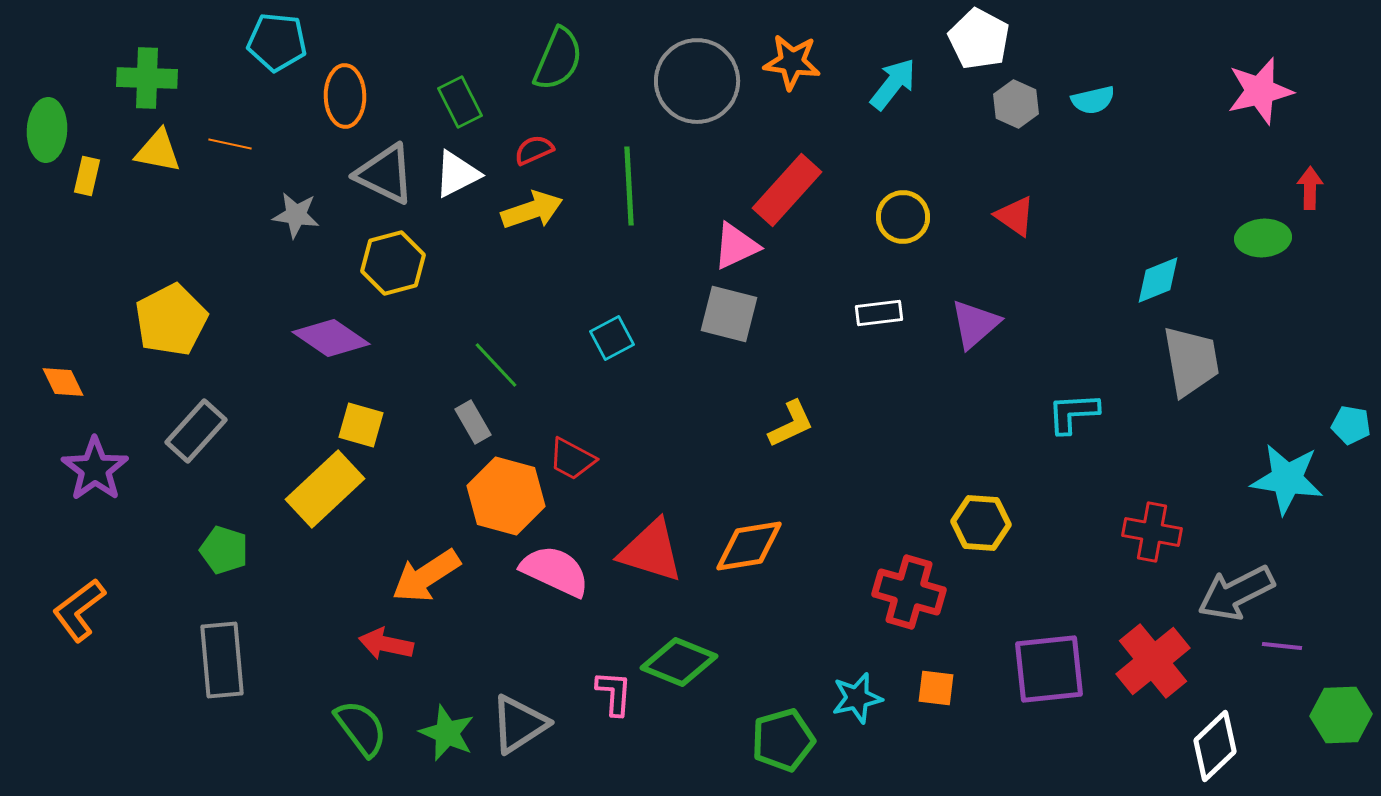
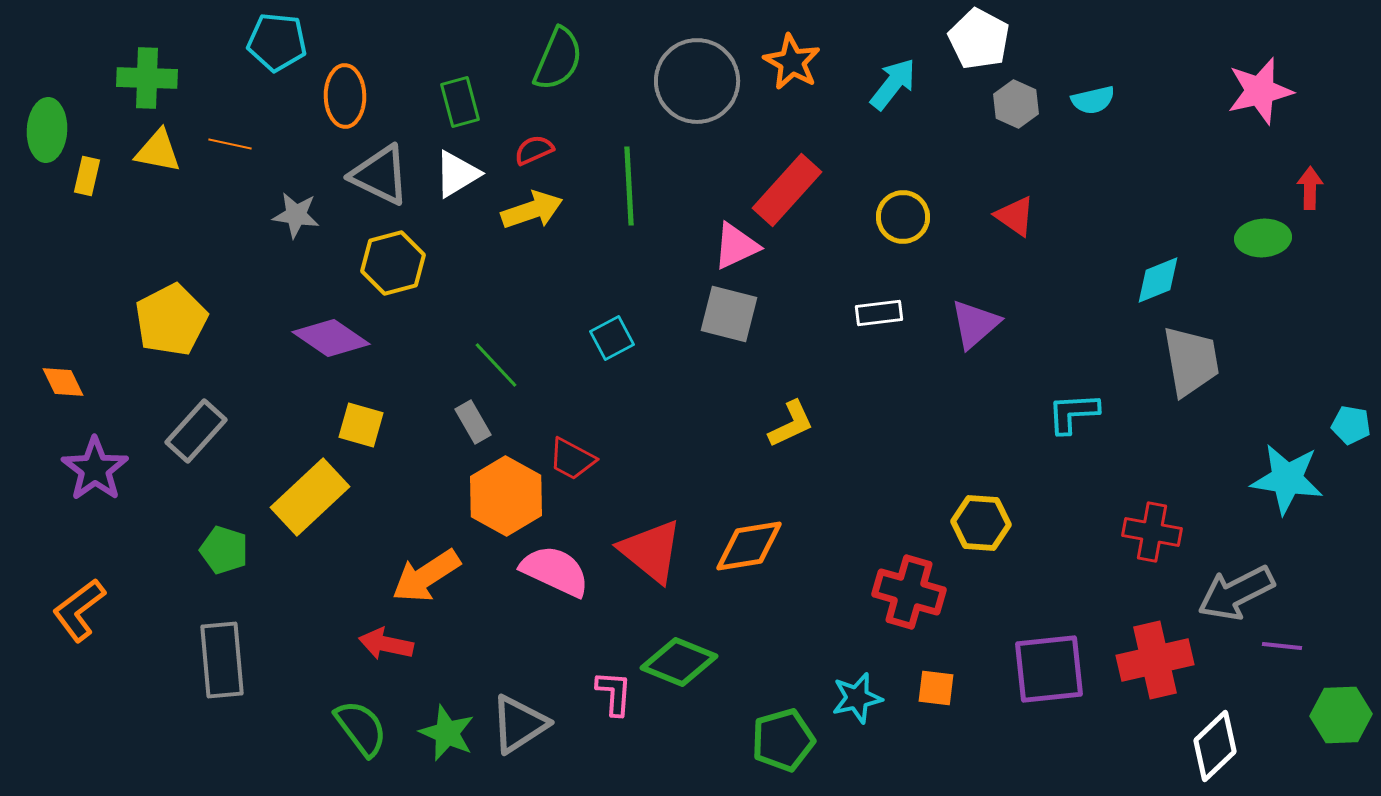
orange star at (792, 62): rotated 22 degrees clockwise
green rectangle at (460, 102): rotated 12 degrees clockwise
gray triangle at (385, 174): moved 5 px left, 1 px down
white triangle at (457, 174): rotated 4 degrees counterclockwise
yellow rectangle at (325, 489): moved 15 px left, 8 px down
orange hexagon at (506, 496): rotated 14 degrees clockwise
red triangle at (651, 551): rotated 22 degrees clockwise
red cross at (1153, 661): moved 2 px right, 1 px up; rotated 26 degrees clockwise
